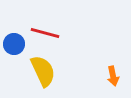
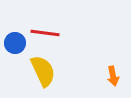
red line: rotated 8 degrees counterclockwise
blue circle: moved 1 px right, 1 px up
